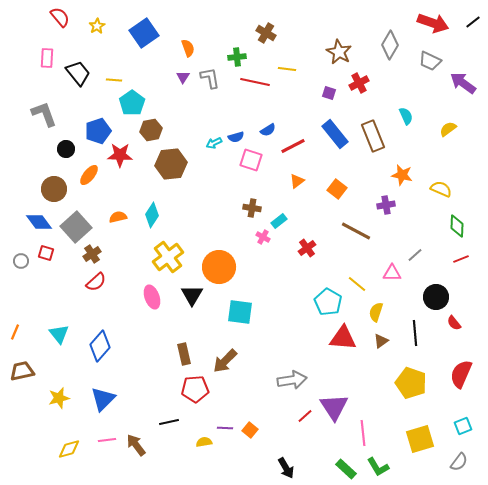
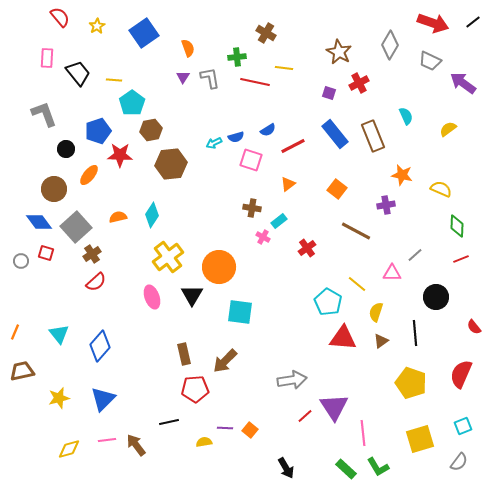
yellow line at (287, 69): moved 3 px left, 1 px up
orange triangle at (297, 181): moved 9 px left, 3 px down
red semicircle at (454, 323): moved 20 px right, 4 px down
